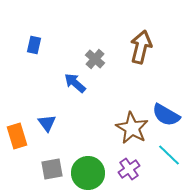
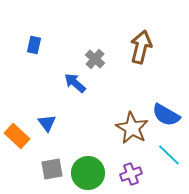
orange rectangle: rotated 30 degrees counterclockwise
purple cross: moved 2 px right, 5 px down; rotated 15 degrees clockwise
